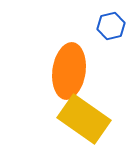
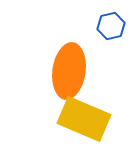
yellow rectangle: rotated 12 degrees counterclockwise
